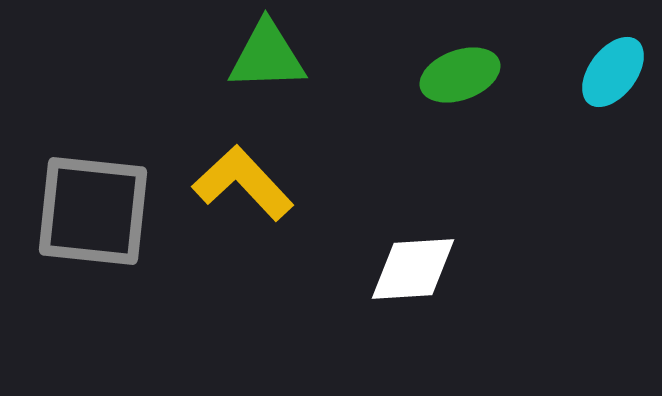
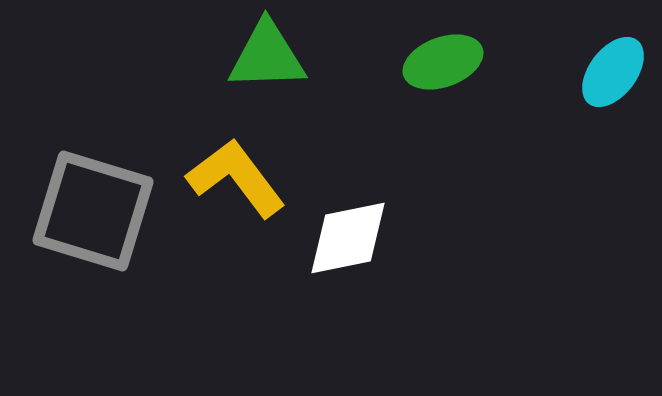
green ellipse: moved 17 px left, 13 px up
yellow L-shape: moved 7 px left, 5 px up; rotated 6 degrees clockwise
gray square: rotated 11 degrees clockwise
white diamond: moved 65 px left, 31 px up; rotated 8 degrees counterclockwise
